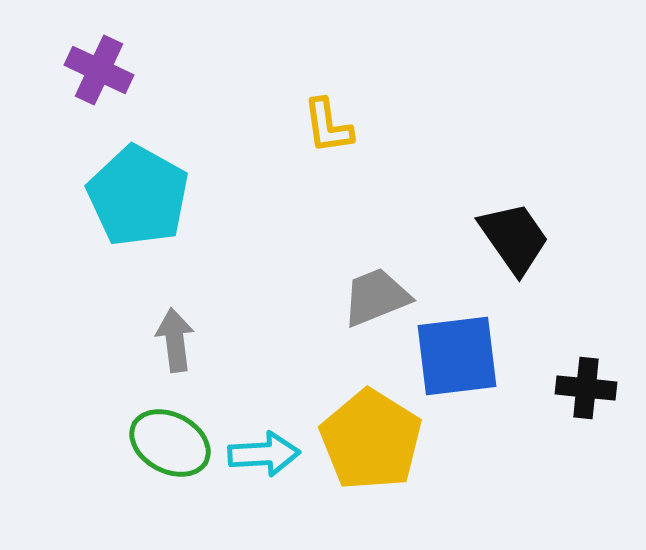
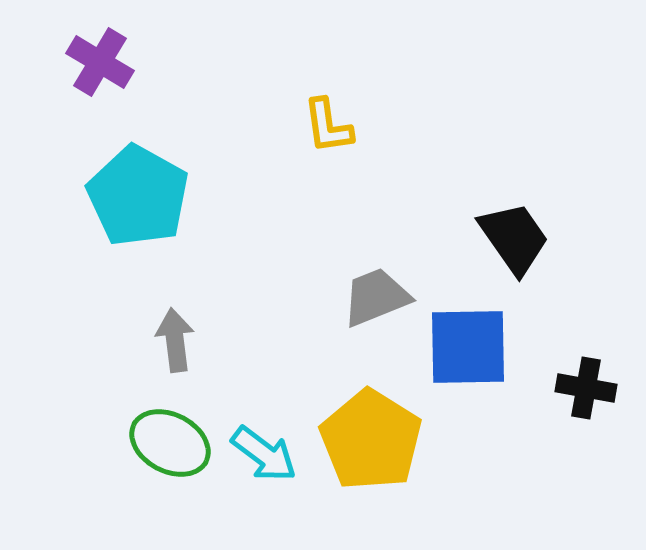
purple cross: moved 1 px right, 8 px up; rotated 6 degrees clockwise
blue square: moved 11 px right, 9 px up; rotated 6 degrees clockwise
black cross: rotated 4 degrees clockwise
cyan arrow: rotated 40 degrees clockwise
